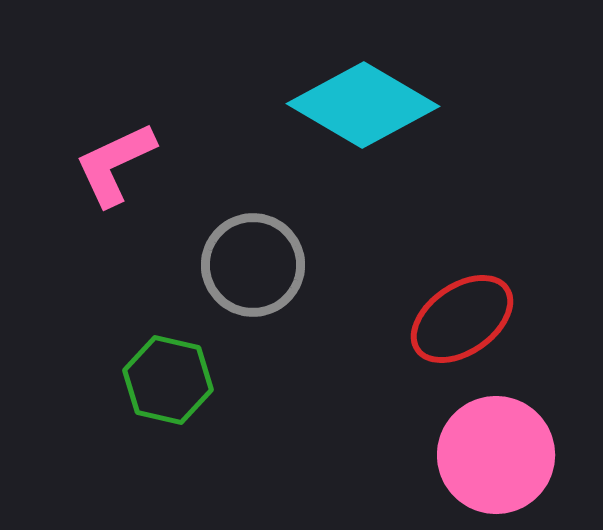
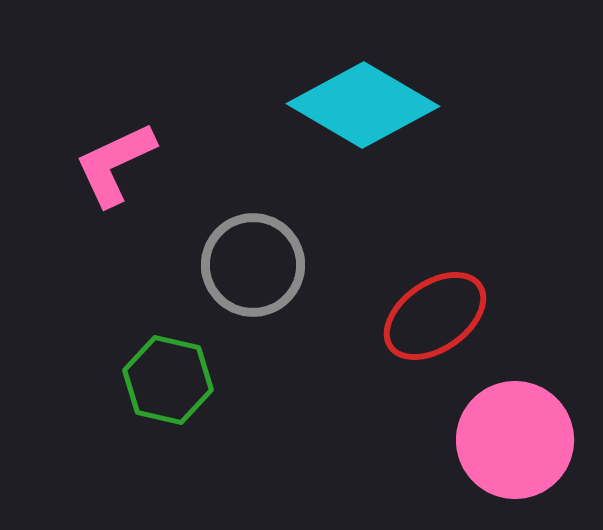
red ellipse: moved 27 px left, 3 px up
pink circle: moved 19 px right, 15 px up
